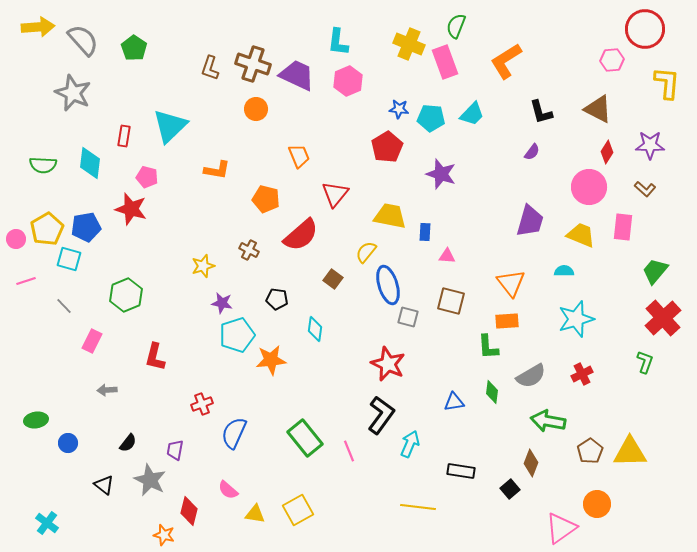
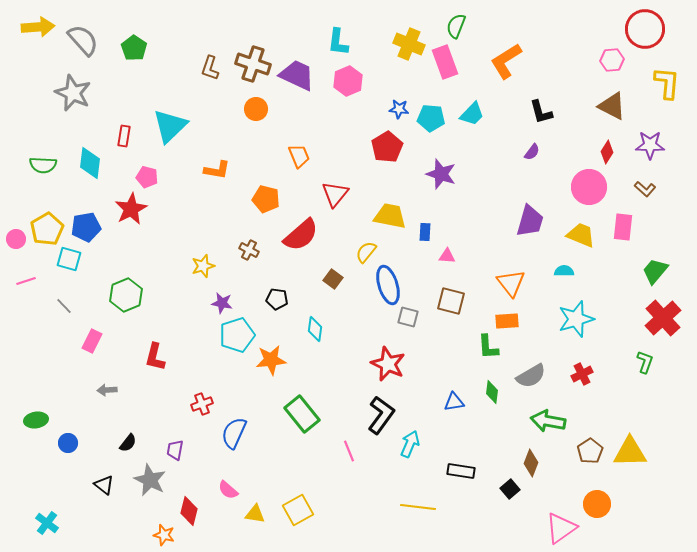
brown triangle at (598, 109): moved 14 px right, 3 px up
red star at (131, 209): rotated 28 degrees clockwise
green rectangle at (305, 438): moved 3 px left, 24 px up
